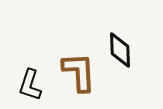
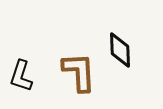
black L-shape: moved 9 px left, 9 px up
